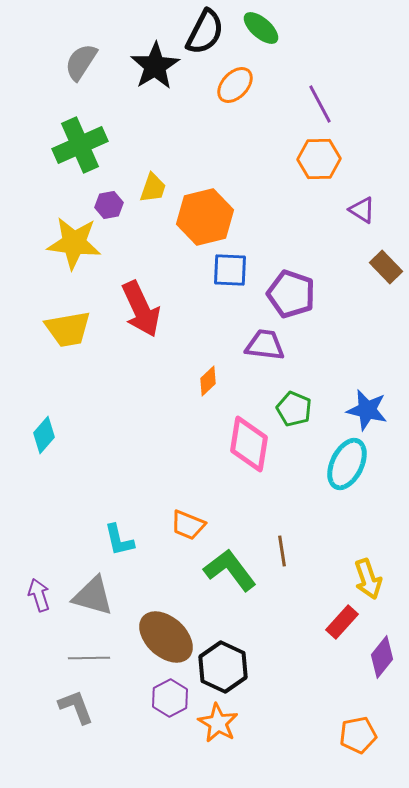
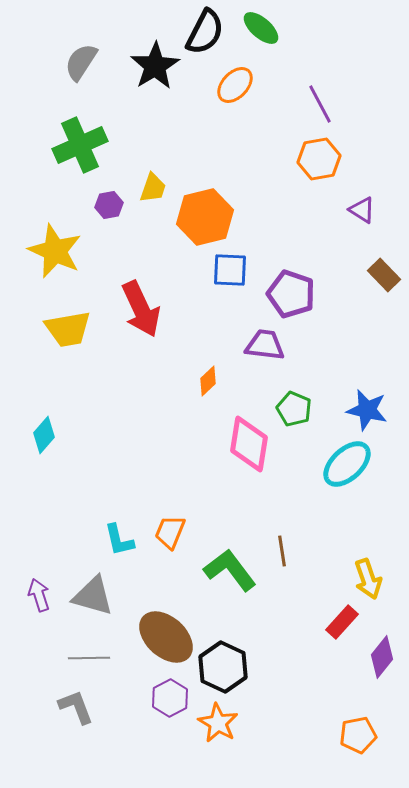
orange hexagon at (319, 159): rotated 9 degrees counterclockwise
yellow star at (74, 243): moved 19 px left, 8 px down; rotated 18 degrees clockwise
brown rectangle at (386, 267): moved 2 px left, 8 px down
cyan ellipse at (347, 464): rotated 21 degrees clockwise
orange trapezoid at (188, 525): moved 18 px left, 7 px down; rotated 90 degrees clockwise
